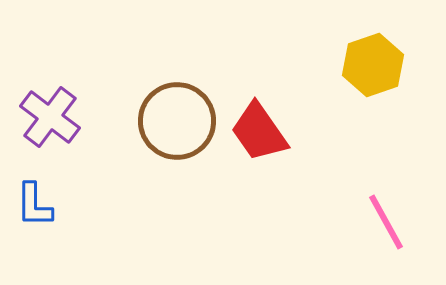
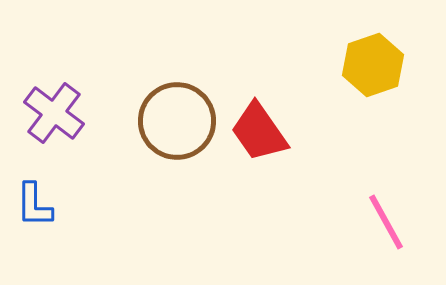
purple cross: moved 4 px right, 4 px up
